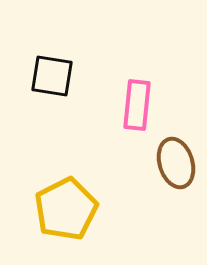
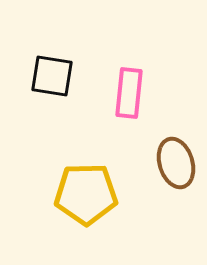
pink rectangle: moved 8 px left, 12 px up
yellow pentagon: moved 20 px right, 15 px up; rotated 26 degrees clockwise
